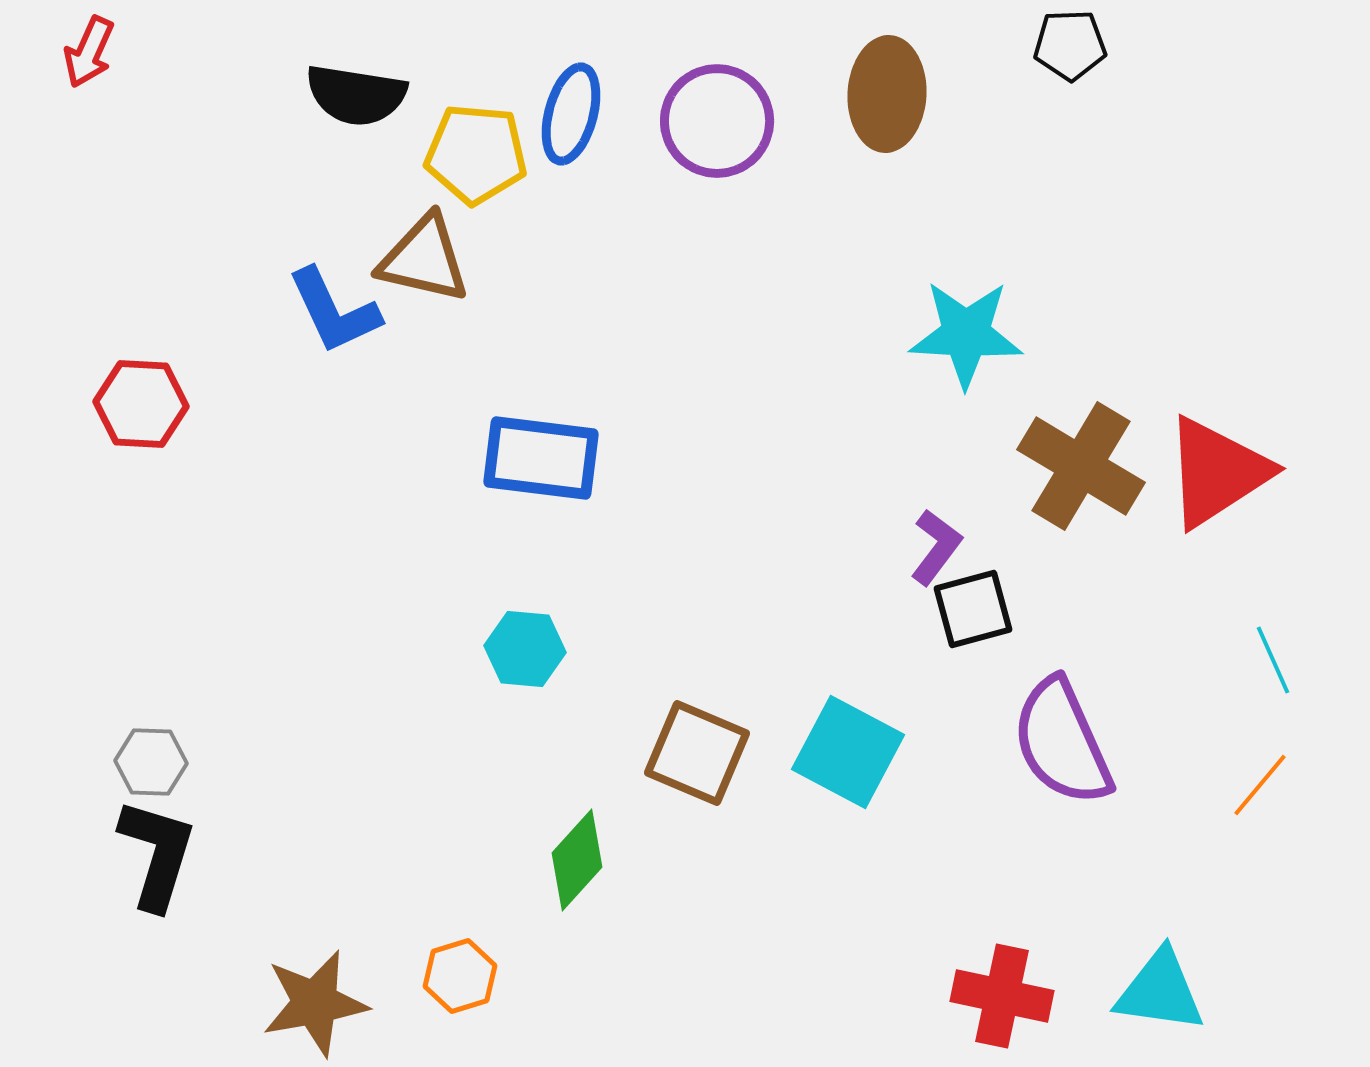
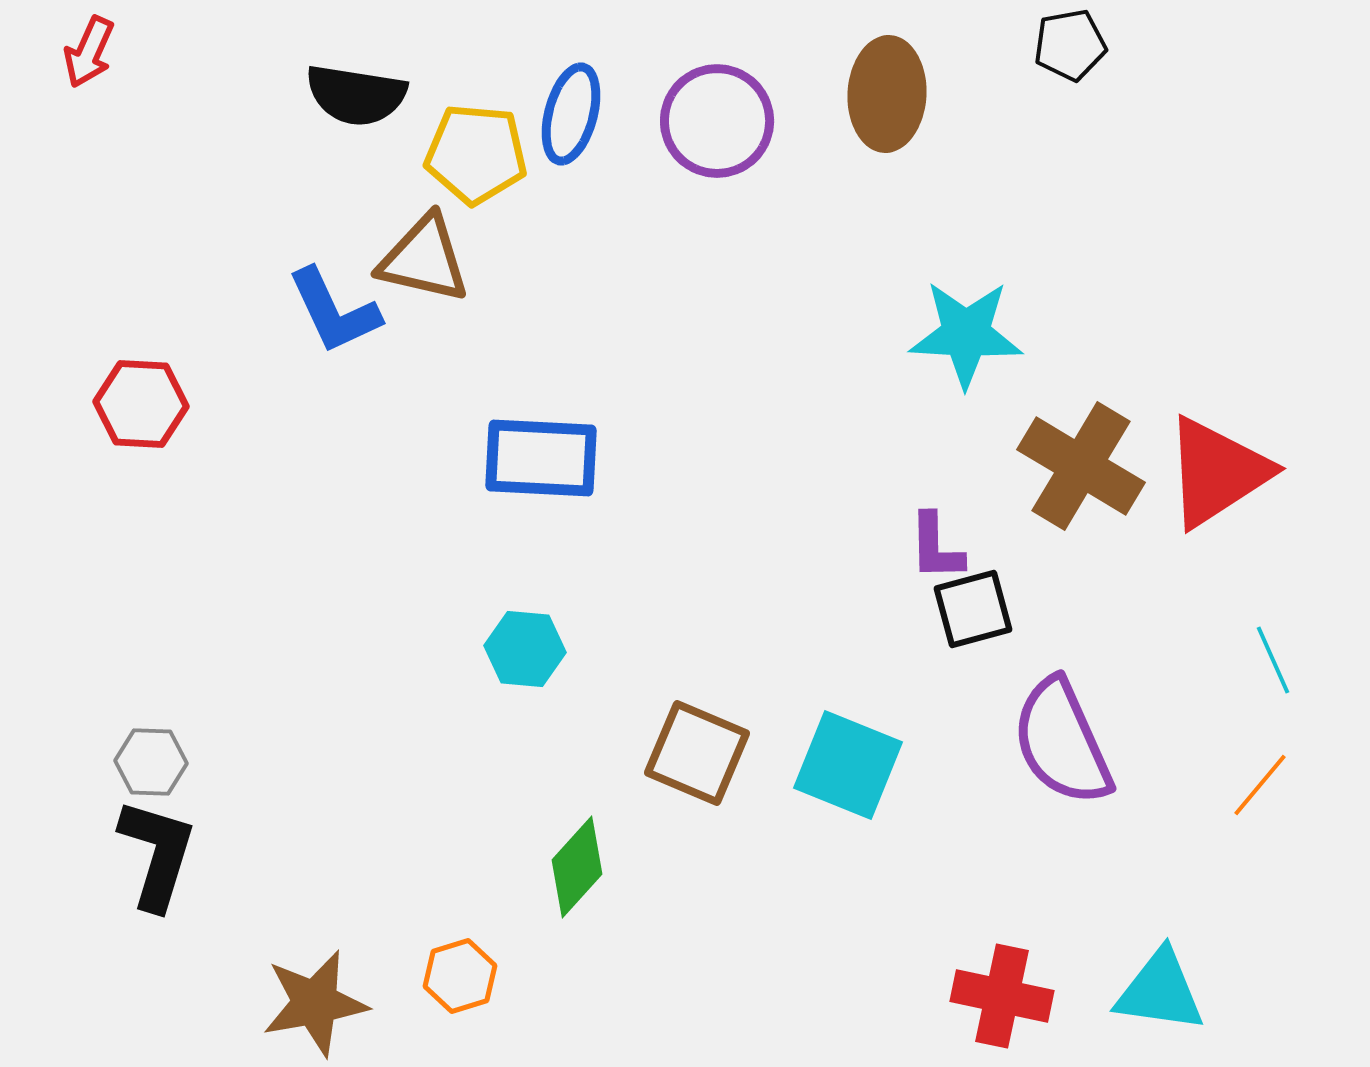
black pentagon: rotated 8 degrees counterclockwise
blue rectangle: rotated 4 degrees counterclockwise
purple L-shape: rotated 142 degrees clockwise
cyan square: moved 13 px down; rotated 6 degrees counterclockwise
green diamond: moved 7 px down
